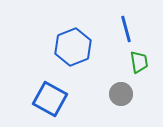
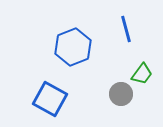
green trapezoid: moved 3 px right, 12 px down; rotated 45 degrees clockwise
